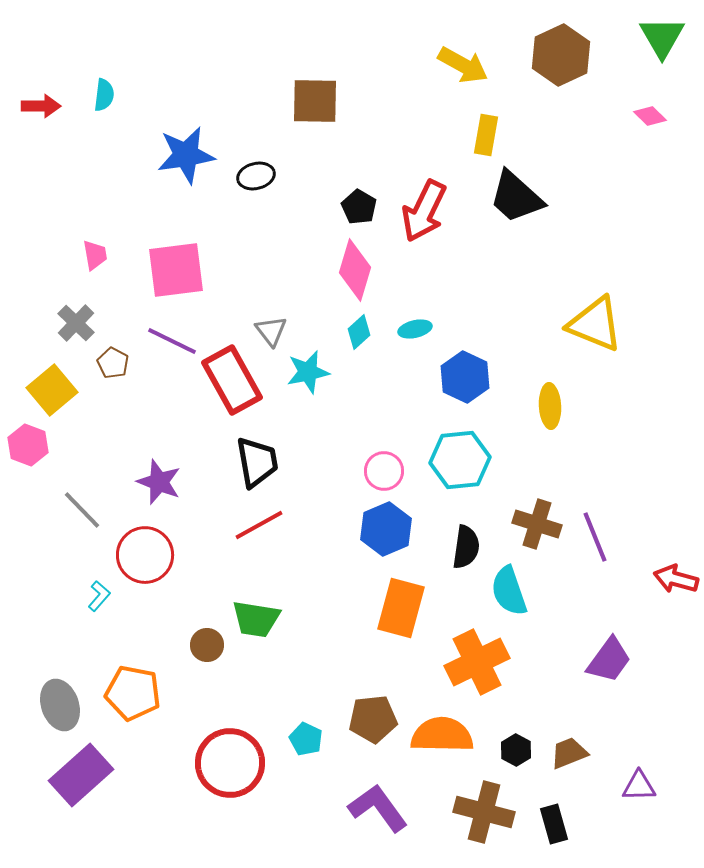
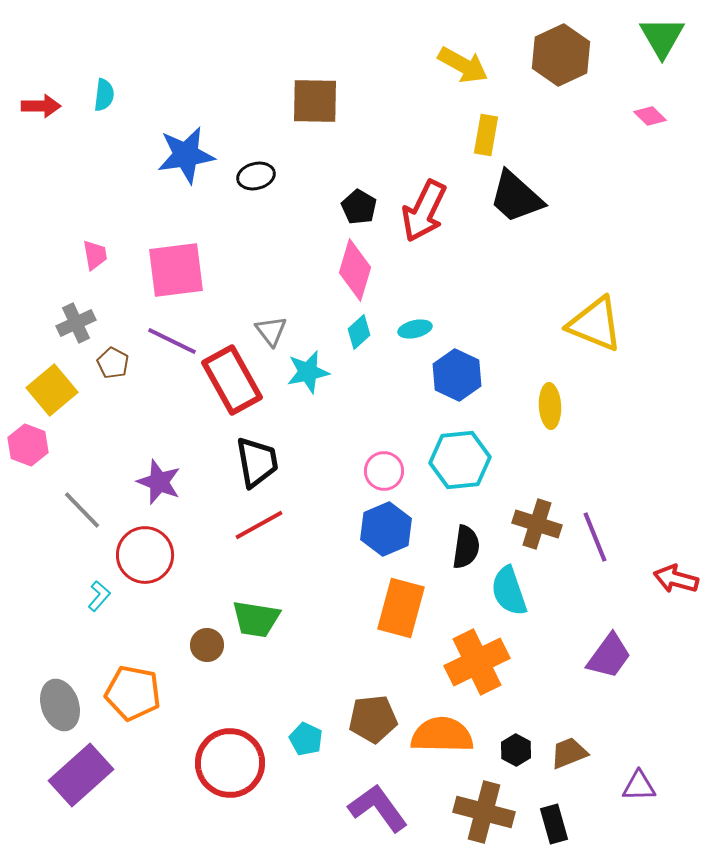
gray cross at (76, 323): rotated 21 degrees clockwise
blue hexagon at (465, 377): moved 8 px left, 2 px up
purple trapezoid at (609, 660): moved 4 px up
